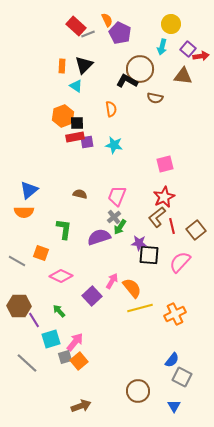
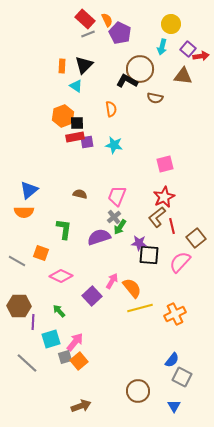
red rectangle at (76, 26): moved 9 px right, 7 px up
brown square at (196, 230): moved 8 px down
purple line at (34, 320): moved 1 px left, 2 px down; rotated 35 degrees clockwise
